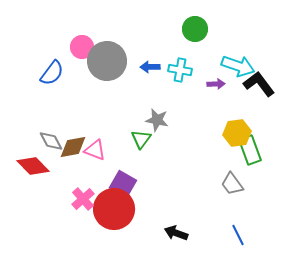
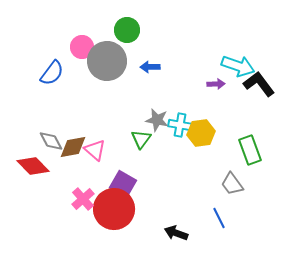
green circle: moved 68 px left, 1 px down
cyan cross: moved 55 px down
yellow hexagon: moved 36 px left
pink triangle: rotated 20 degrees clockwise
blue line: moved 19 px left, 17 px up
